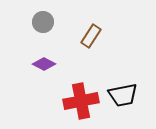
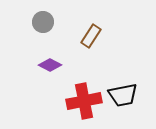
purple diamond: moved 6 px right, 1 px down
red cross: moved 3 px right
